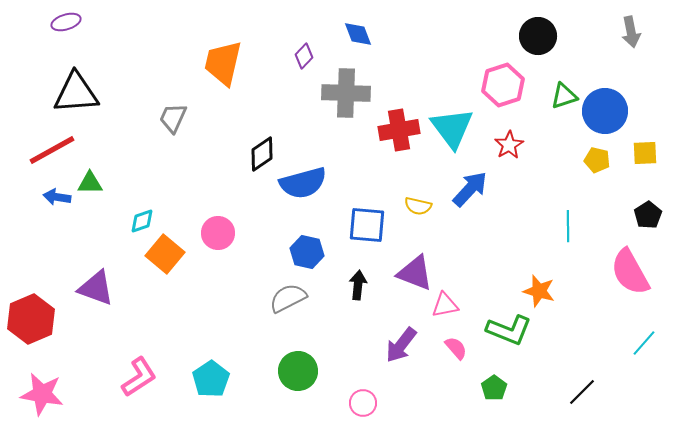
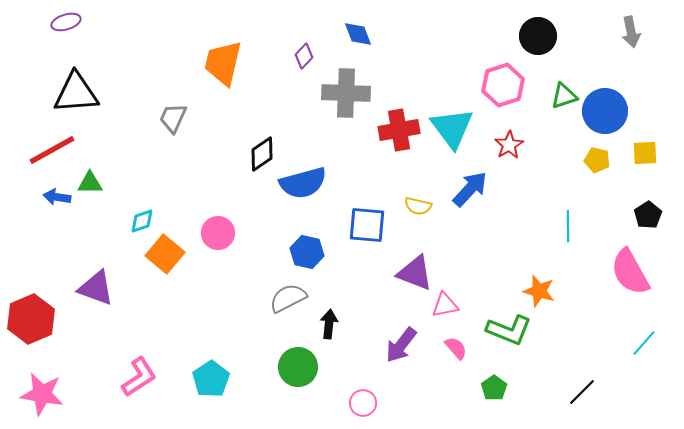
black arrow at (358, 285): moved 29 px left, 39 px down
green circle at (298, 371): moved 4 px up
